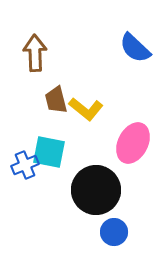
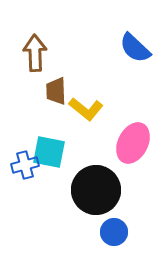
brown trapezoid: moved 9 px up; rotated 12 degrees clockwise
blue cross: rotated 8 degrees clockwise
